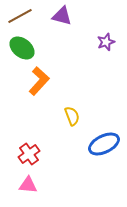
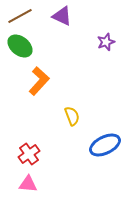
purple triangle: rotated 10 degrees clockwise
green ellipse: moved 2 px left, 2 px up
blue ellipse: moved 1 px right, 1 px down
pink triangle: moved 1 px up
